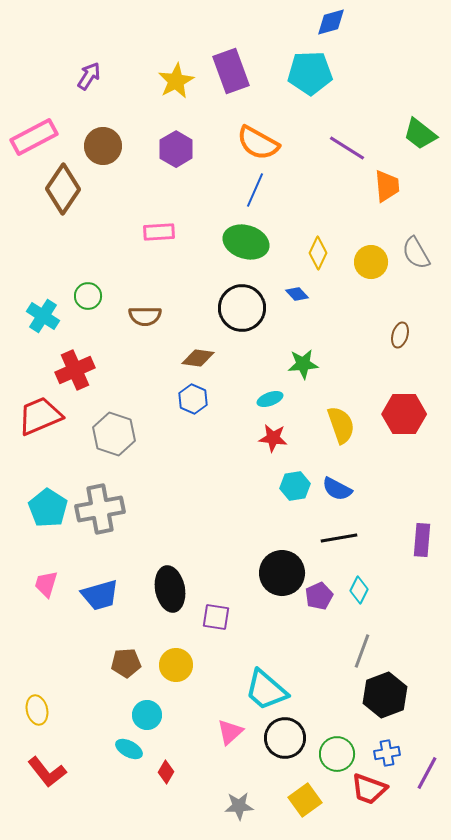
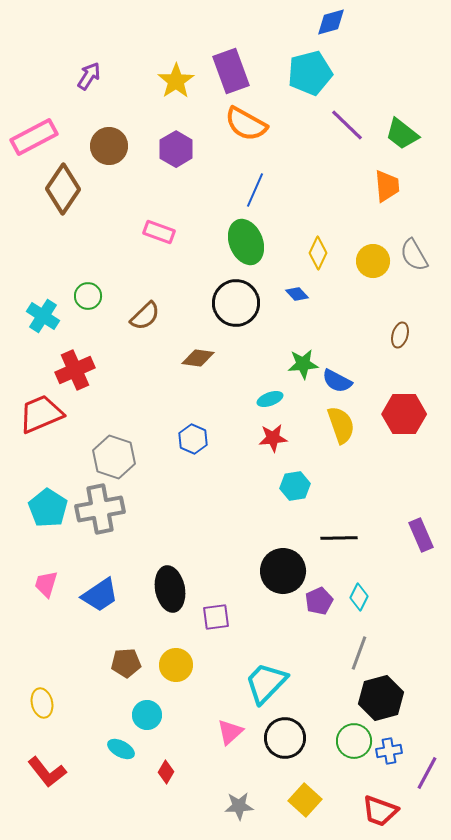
cyan pentagon at (310, 73): rotated 12 degrees counterclockwise
yellow star at (176, 81): rotated 6 degrees counterclockwise
green trapezoid at (420, 134): moved 18 px left
orange semicircle at (258, 143): moved 12 px left, 19 px up
brown circle at (103, 146): moved 6 px right
purple line at (347, 148): moved 23 px up; rotated 12 degrees clockwise
pink rectangle at (159, 232): rotated 24 degrees clockwise
green ellipse at (246, 242): rotated 51 degrees clockwise
gray semicircle at (416, 253): moved 2 px left, 2 px down
yellow circle at (371, 262): moved 2 px right, 1 px up
black circle at (242, 308): moved 6 px left, 5 px up
brown semicircle at (145, 316): rotated 44 degrees counterclockwise
blue hexagon at (193, 399): moved 40 px down
red trapezoid at (40, 416): moved 1 px right, 2 px up
gray hexagon at (114, 434): moved 23 px down
red star at (273, 438): rotated 12 degrees counterclockwise
blue semicircle at (337, 489): moved 108 px up
black line at (339, 538): rotated 9 degrees clockwise
purple rectangle at (422, 540): moved 1 px left, 5 px up; rotated 28 degrees counterclockwise
black circle at (282, 573): moved 1 px right, 2 px up
cyan diamond at (359, 590): moved 7 px down
blue trapezoid at (100, 595): rotated 18 degrees counterclockwise
purple pentagon at (319, 596): moved 5 px down
purple square at (216, 617): rotated 16 degrees counterclockwise
gray line at (362, 651): moved 3 px left, 2 px down
cyan trapezoid at (266, 690): moved 7 px up; rotated 93 degrees clockwise
black hexagon at (385, 695): moved 4 px left, 3 px down; rotated 6 degrees clockwise
yellow ellipse at (37, 710): moved 5 px right, 7 px up
cyan ellipse at (129, 749): moved 8 px left
blue cross at (387, 753): moved 2 px right, 2 px up
green circle at (337, 754): moved 17 px right, 13 px up
red trapezoid at (369, 789): moved 11 px right, 22 px down
yellow square at (305, 800): rotated 12 degrees counterclockwise
